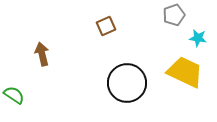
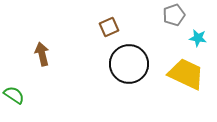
brown square: moved 3 px right, 1 px down
yellow trapezoid: moved 1 px right, 2 px down
black circle: moved 2 px right, 19 px up
